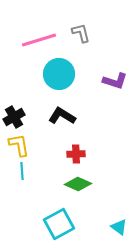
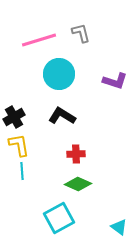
cyan square: moved 6 px up
